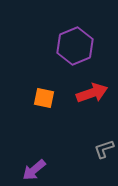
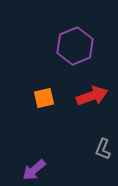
red arrow: moved 3 px down
orange square: rotated 25 degrees counterclockwise
gray L-shape: moved 1 px left; rotated 50 degrees counterclockwise
